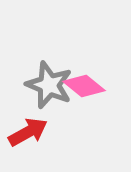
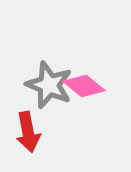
red arrow: rotated 108 degrees clockwise
